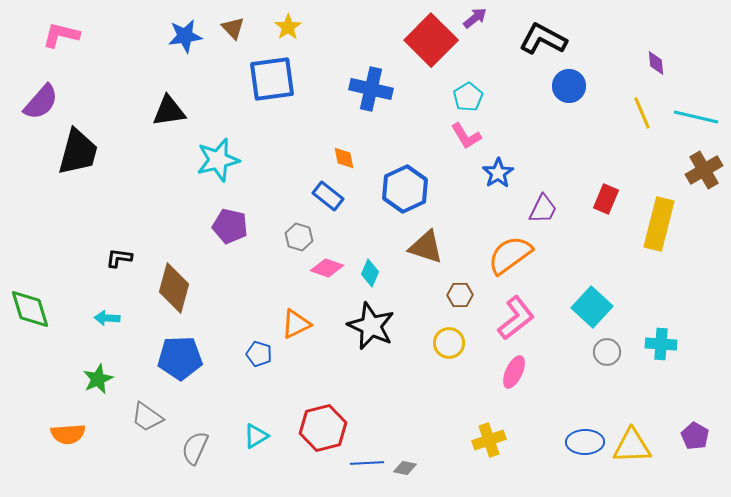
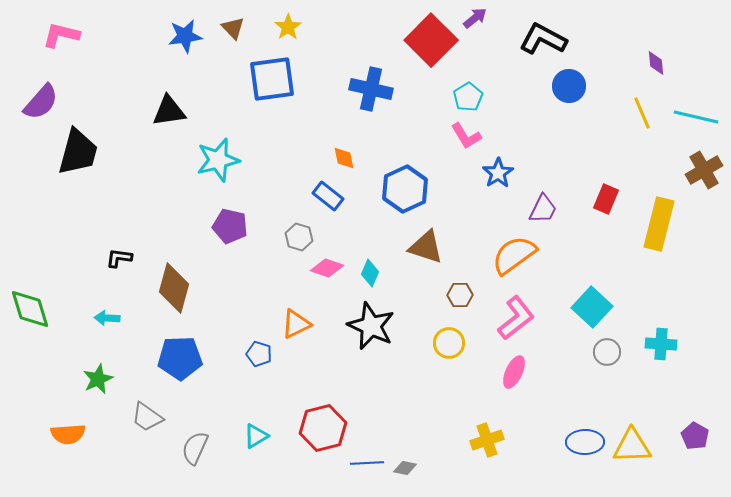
orange semicircle at (510, 255): moved 4 px right
yellow cross at (489, 440): moved 2 px left
